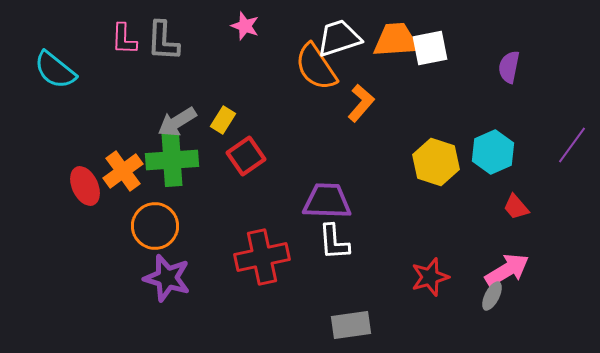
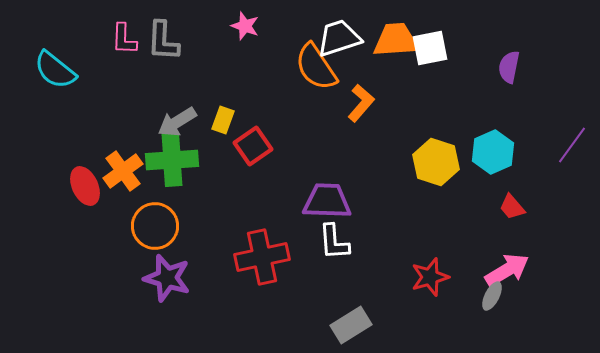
yellow rectangle: rotated 12 degrees counterclockwise
red square: moved 7 px right, 10 px up
red trapezoid: moved 4 px left
gray rectangle: rotated 24 degrees counterclockwise
